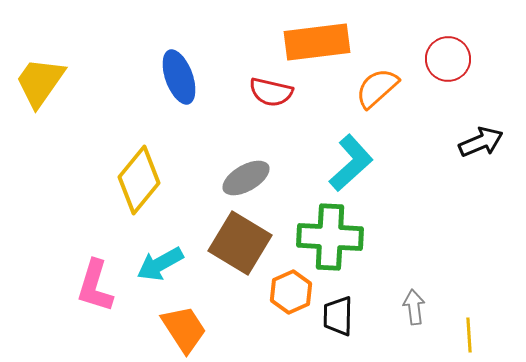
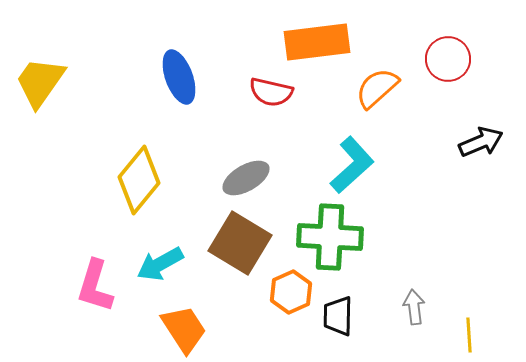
cyan L-shape: moved 1 px right, 2 px down
